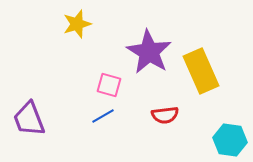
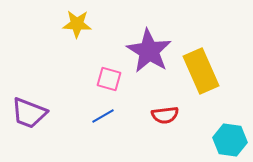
yellow star: rotated 20 degrees clockwise
purple star: moved 1 px up
pink square: moved 6 px up
purple trapezoid: moved 6 px up; rotated 48 degrees counterclockwise
